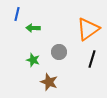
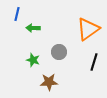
black line: moved 2 px right, 3 px down
brown star: rotated 24 degrees counterclockwise
